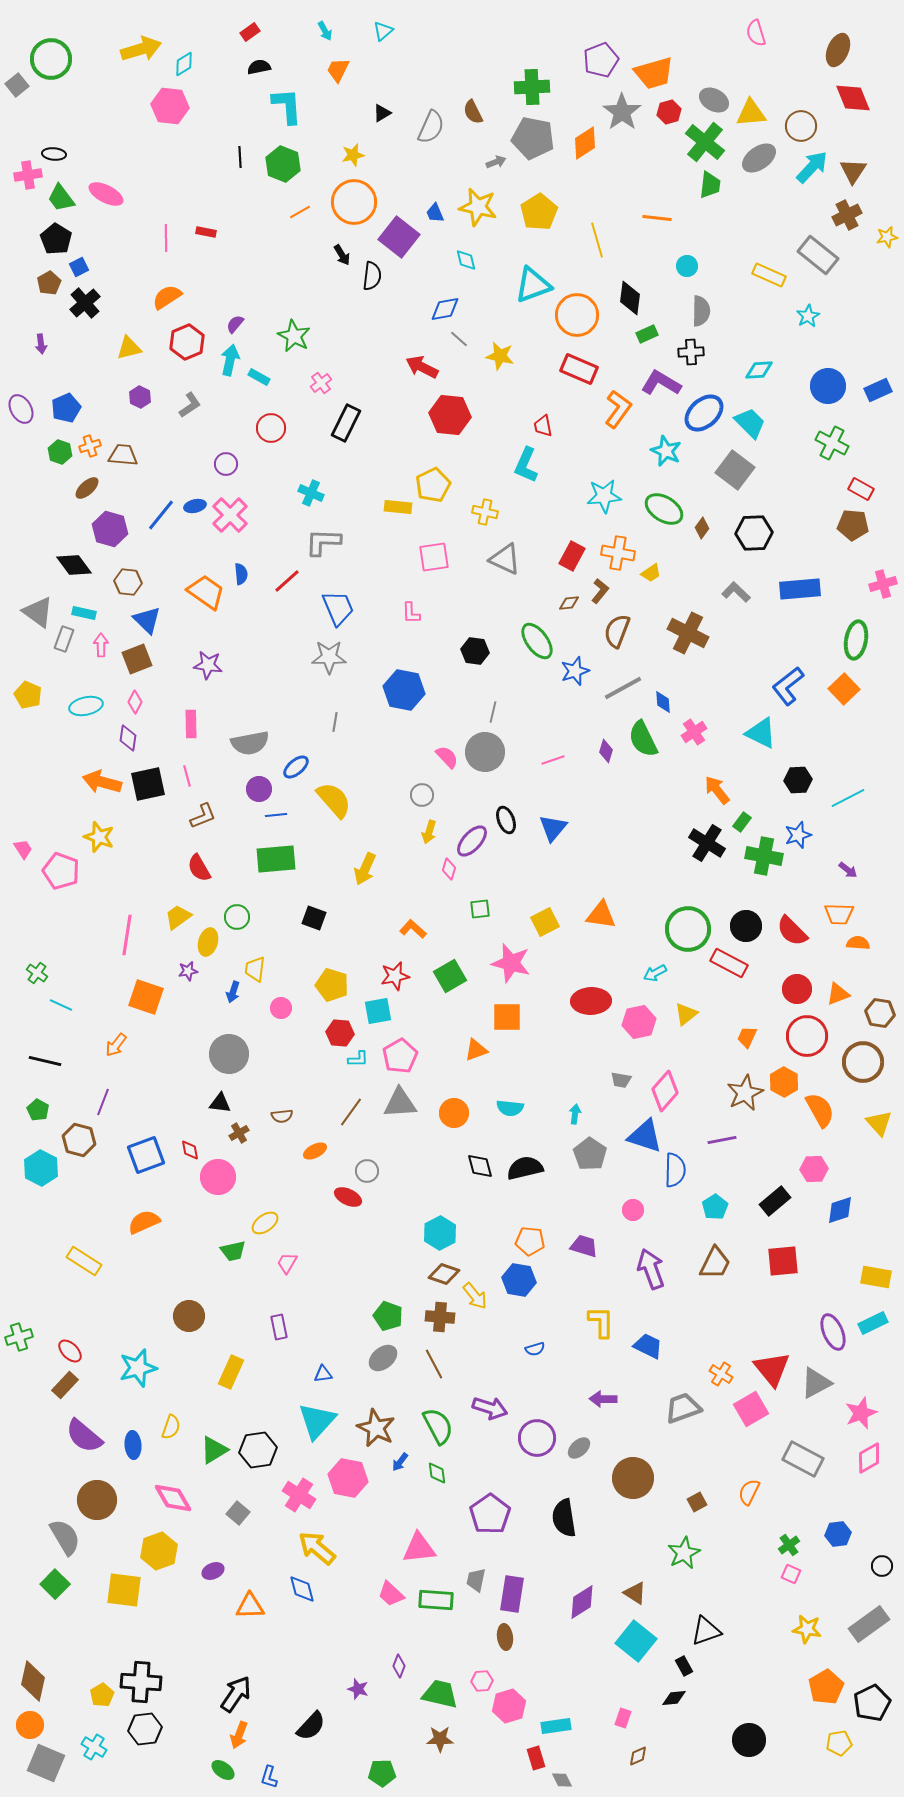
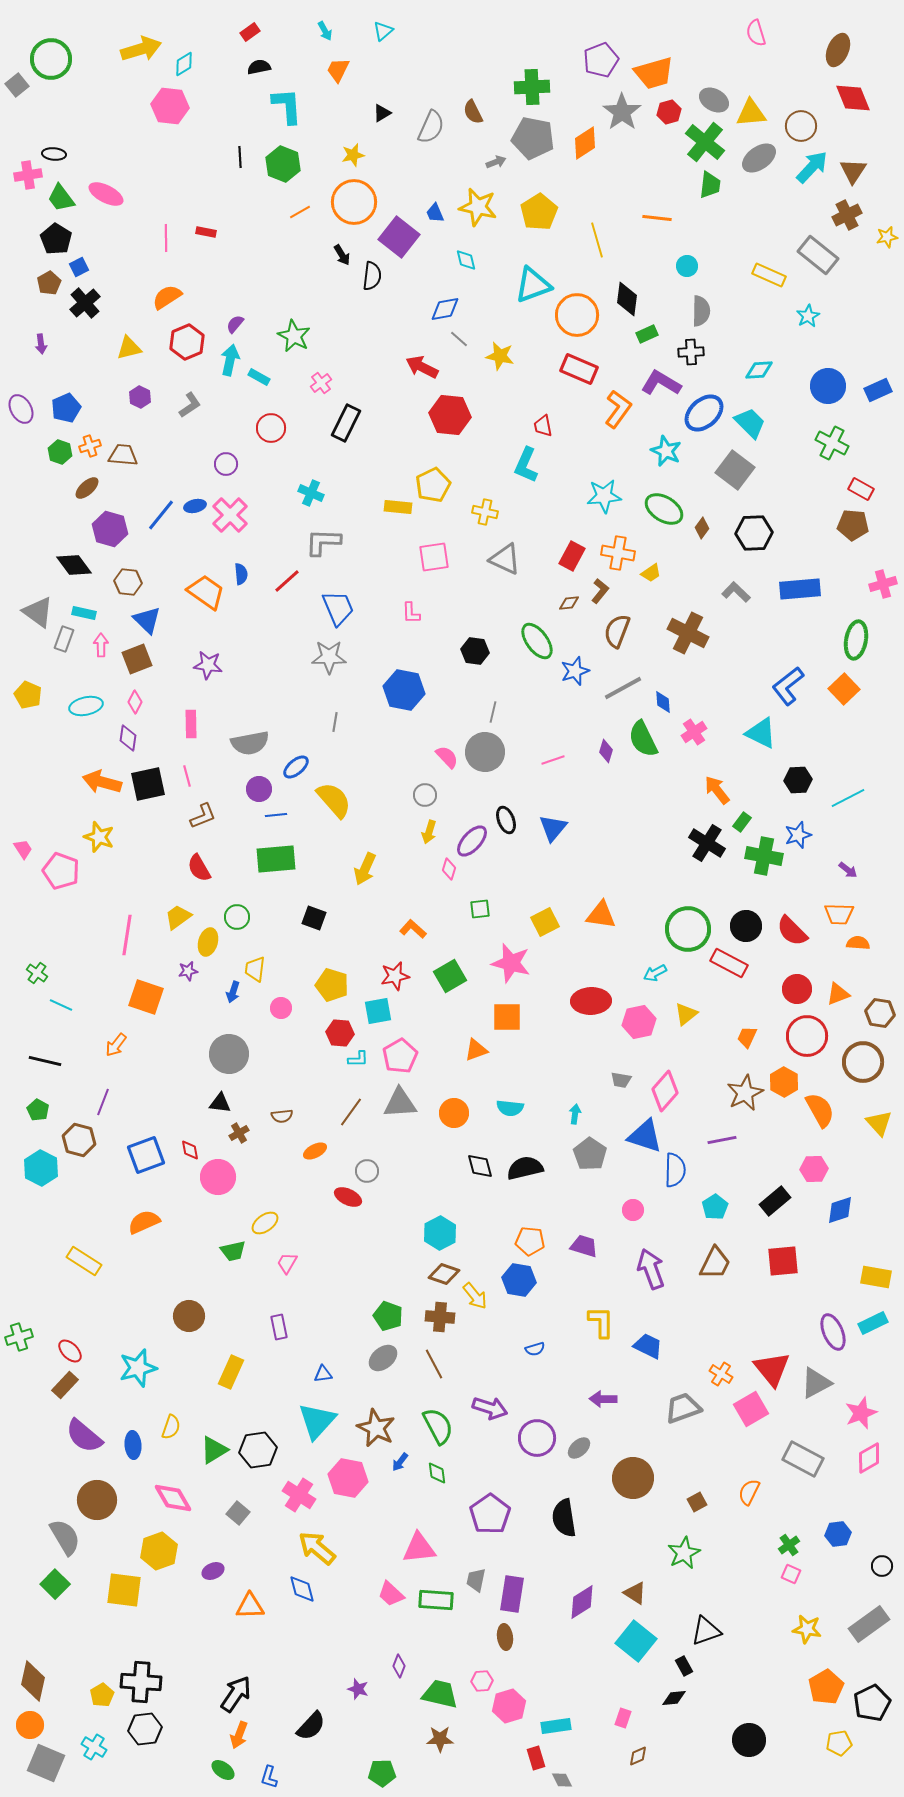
black diamond at (630, 298): moved 3 px left, 1 px down
gray circle at (422, 795): moved 3 px right
